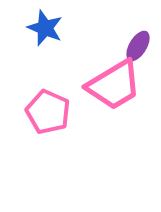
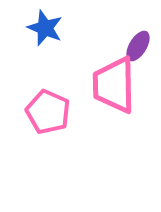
pink trapezoid: rotated 120 degrees clockwise
